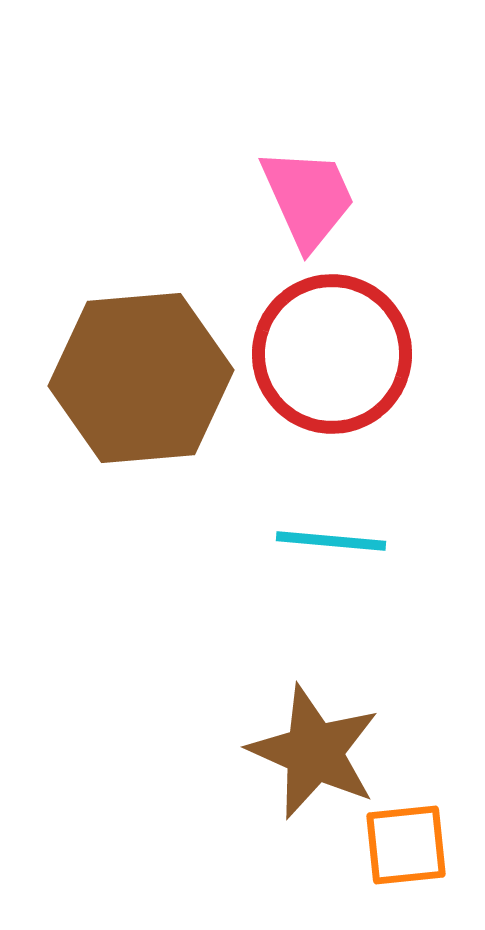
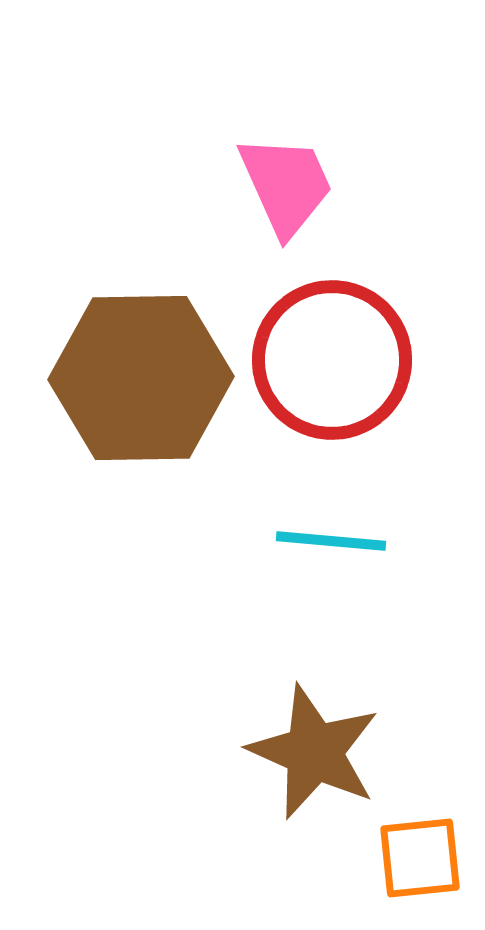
pink trapezoid: moved 22 px left, 13 px up
red circle: moved 6 px down
brown hexagon: rotated 4 degrees clockwise
orange square: moved 14 px right, 13 px down
